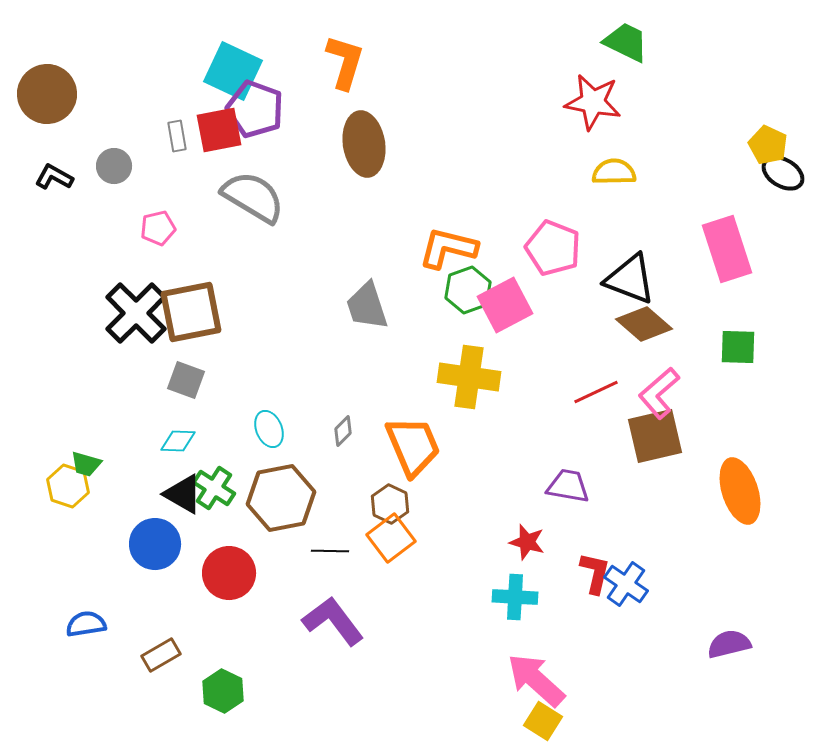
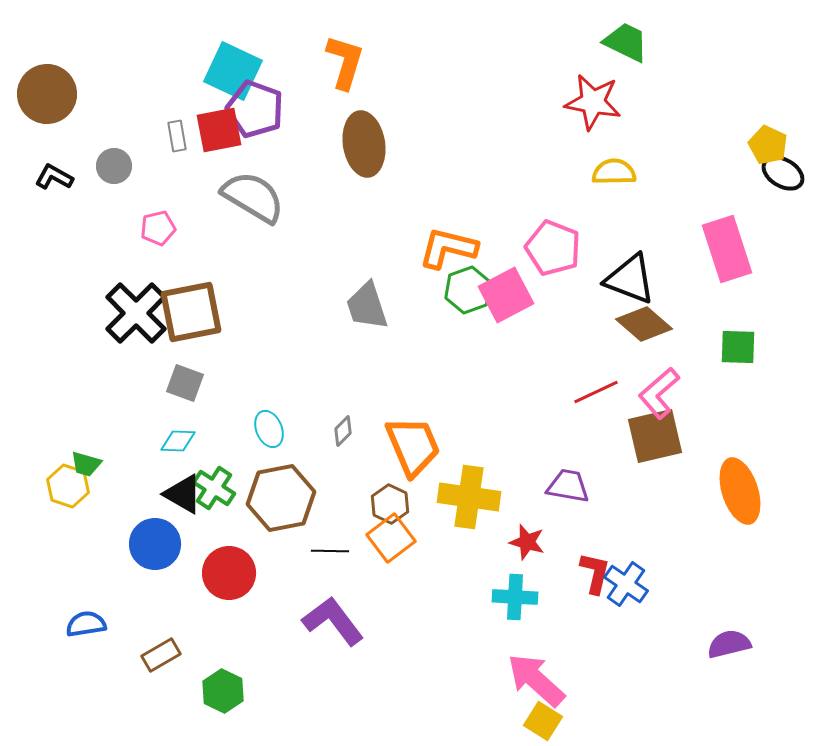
pink square at (505, 305): moved 1 px right, 10 px up
yellow cross at (469, 377): moved 120 px down
gray square at (186, 380): moved 1 px left, 3 px down
